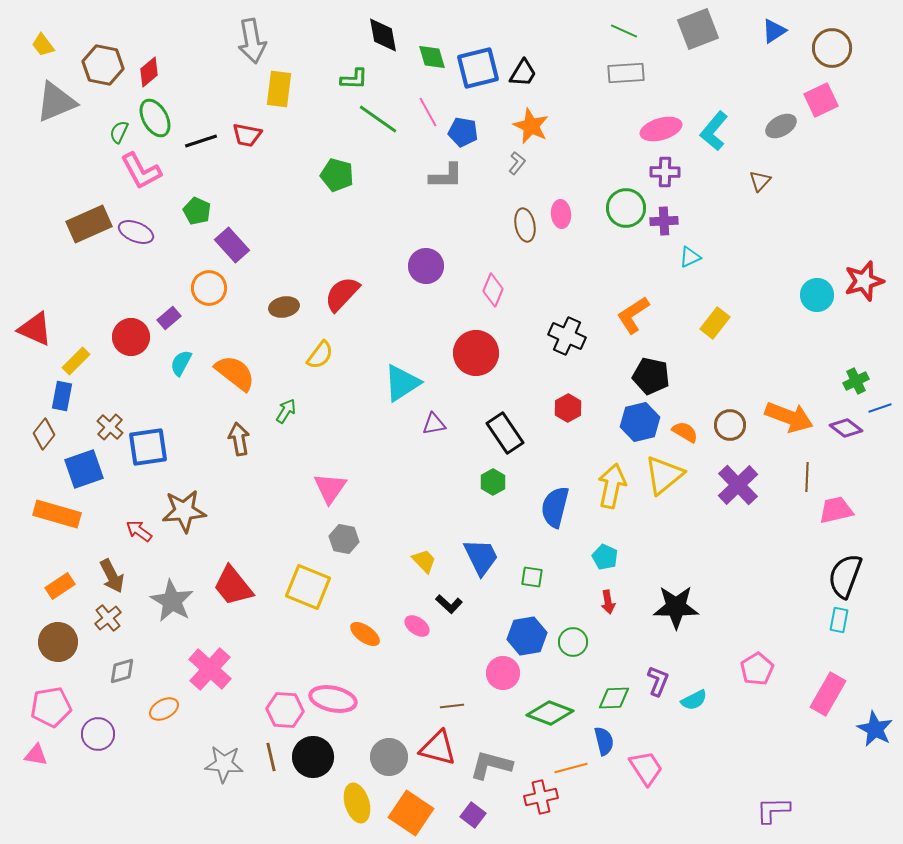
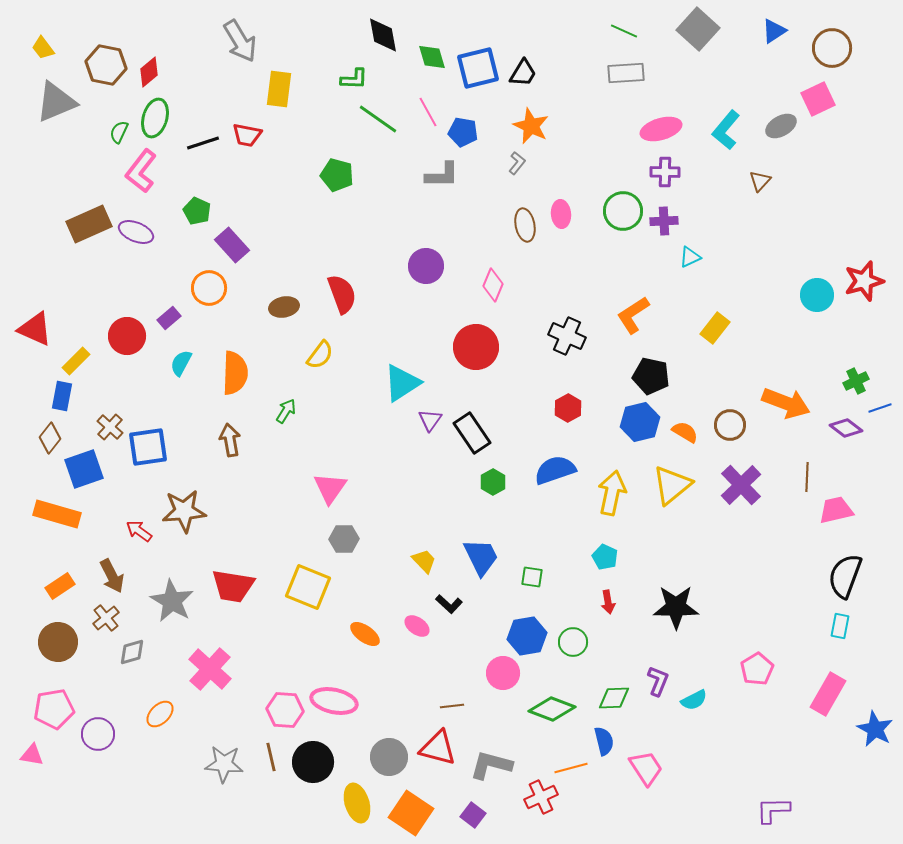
gray square at (698, 29): rotated 27 degrees counterclockwise
gray arrow at (252, 41): moved 12 px left; rotated 21 degrees counterclockwise
yellow trapezoid at (43, 45): moved 3 px down
brown hexagon at (103, 65): moved 3 px right
pink square at (821, 100): moved 3 px left, 1 px up
green ellipse at (155, 118): rotated 45 degrees clockwise
cyan L-shape at (714, 131): moved 12 px right, 1 px up
black line at (201, 141): moved 2 px right, 2 px down
pink L-shape at (141, 171): rotated 66 degrees clockwise
gray L-shape at (446, 176): moved 4 px left, 1 px up
green circle at (626, 208): moved 3 px left, 3 px down
pink diamond at (493, 290): moved 5 px up
red semicircle at (342, 294): rotated 117 degrees clockwise
yellow rectangle at (715, 323): moved 5 px down
red circle at (131, 337): moved 4 px left, 1 px up
red circle at (476, 353): moved 6 px up
orange semicircle at (235, 373): rotated 54 degrees clockwise
orange arrow at (789, 417): moved 3 px left, 14 px up
purple triangle at (434, 424): moved 4 px left, 4 px up; rotated 45 degrees counterclockwise
black rectangle at (505, 433): moved 33 px left
brown diamond at (44, 434): moved 6 px right, 4 px down
brown arrow at (239, 439): moved 9 px left, 1 px down
yellow triangle at (664, 475): moved 8 px right, 10 px down
purple cross at (738, 485): moved 3 px right
yellow arrow at (612, 486): moved 7 px down
blue semicircle at (555, 507): moved 37 px up; rotated 57 degrees clockwise
gray hexagon at (344, 539): rotated 12 degrees counterclockwise
red trapezoid at (233, 586): rotated 42 degrees counterclockwise
brown cross at (108, 618): moved 2 px left
cyan rectangle at (839, 620): moved 1 px right, 6 px down
gray diamond at (122, 671): moved 10 px right, 19 px up
pink ellipse at (333, 699): moved 1 px right, 2 px down
pink pentagon at (51, 707): moved 3 px right, 2 px down
orange ellipse at (164, 709): moved 4 px left, 5 px down; rotated 16 degrees counterclockwise
green diamond at (550, 713): moved 2 px right, 4 px up
pink triangle at (36, 755): moved 4 px left
black circle at (313, 757): moved 5 px down
red cross at (541, 797): rotated 12 degrees counterclockwise
